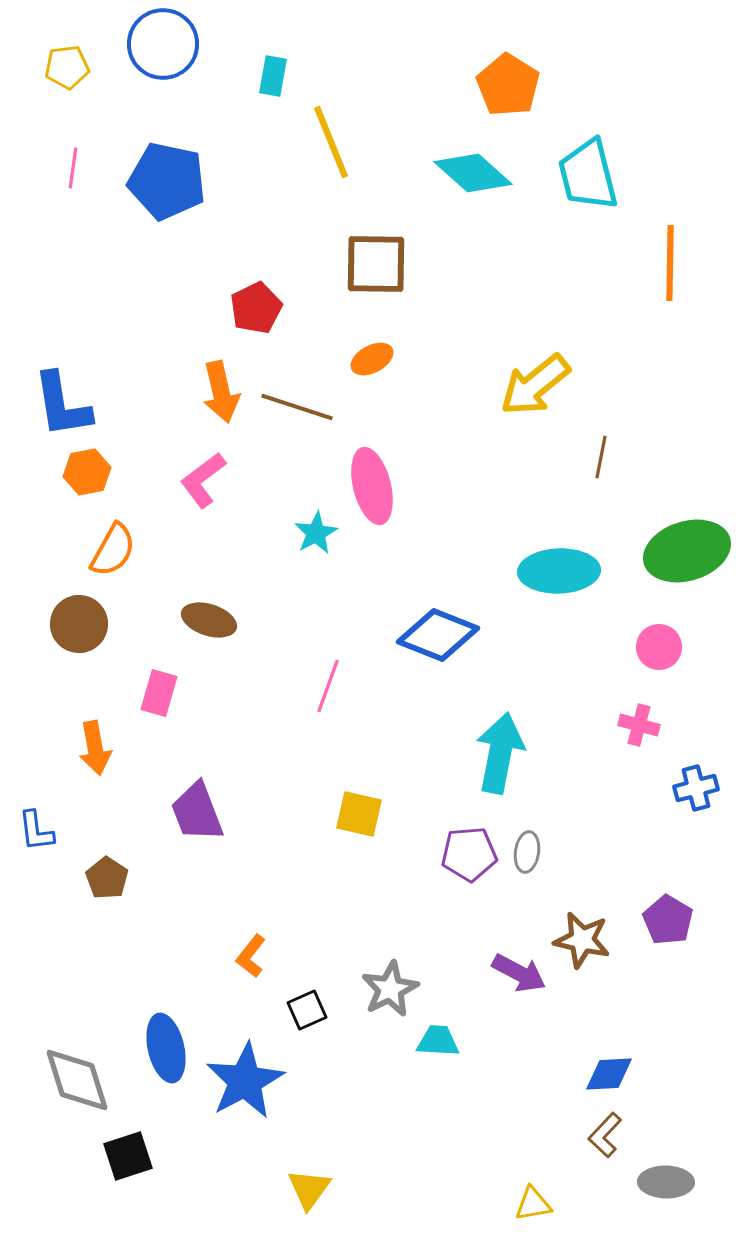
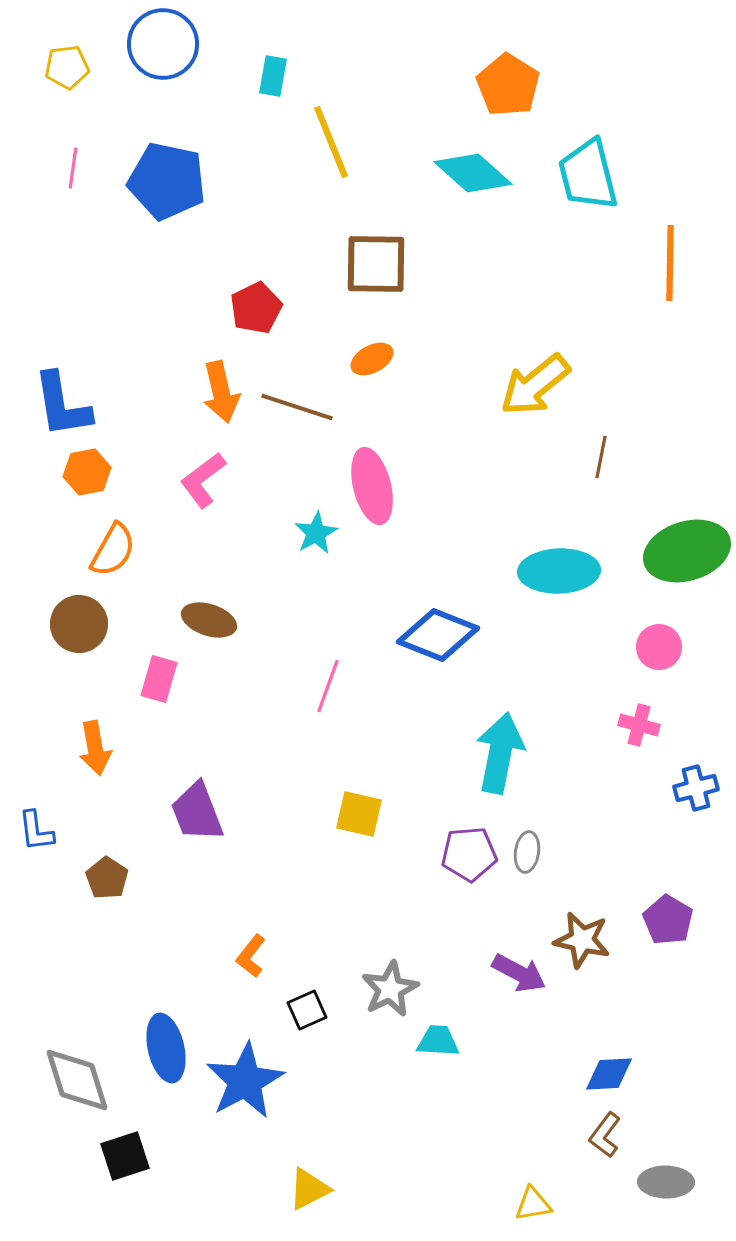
pink rectangle at (159, 693): moved 14 px up
brown L-shape at (605, 1135): rotated 6 degrees counterclockwise
black square at (128, 1156): moved 3 px left
yellow triangle at (309, 1189): rotated 27 degrees clockwise
